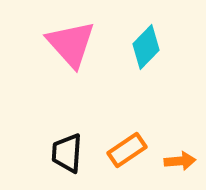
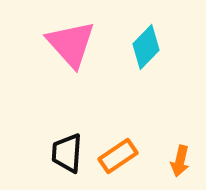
orange rectangle: moved 9 px left, 6 px down
orange arrow: rotated 108 degrees clockwise
